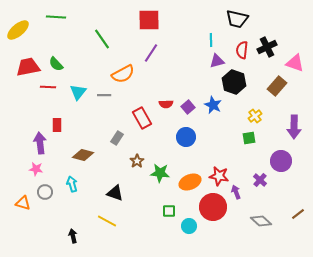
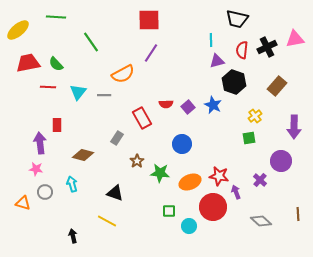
green line at (102, 39): moved 11 px left, 3 px down
pink triangle at (295, 63): moved 24 px up; rotated 30 degrees counterclockwise
red trapezoid at (28, 67): moved 4 px up
blue circle at (186, 137): moved 4 px left, 7 px down
brown line at (298, 214): rotated 56 degrees counterclockwise
